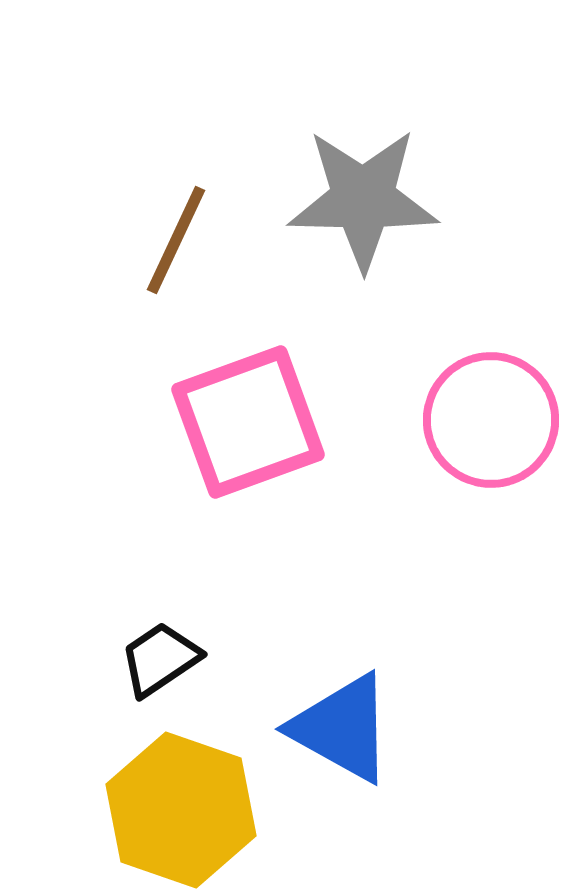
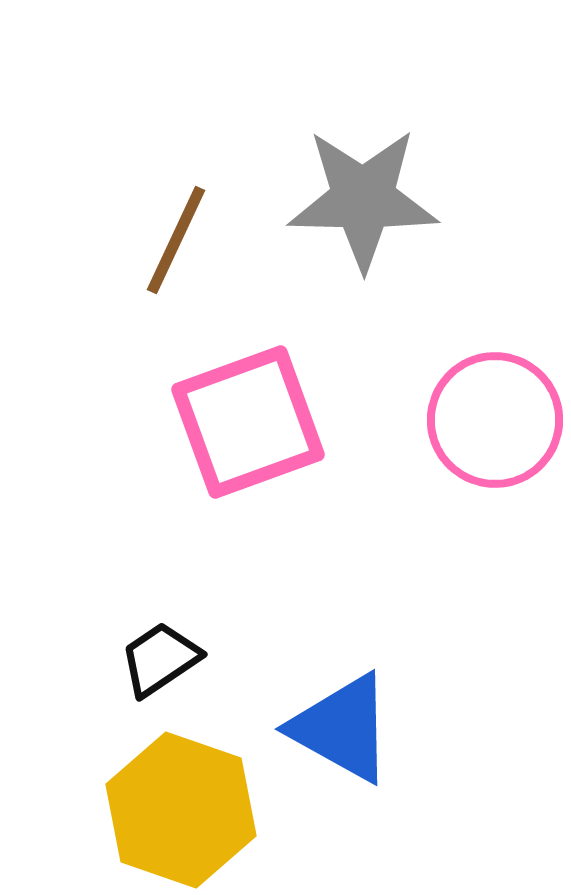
pink circle: moved 4 px right
